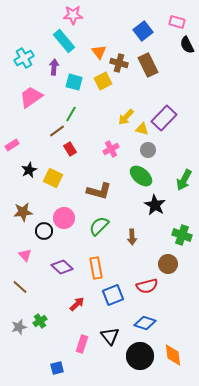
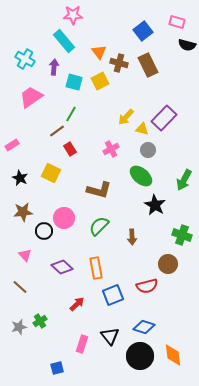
black semicircle at (187, 45): rotated 48 degrees counterclockwise
cyan cross at (24, 58): moved 1 px right, 1 px down; rotated 30 degrees counterclockwise
yellow square at (103, 81): moved 3 px left
black star at (29, 170): moved 9 px left, 8 px down; rotated 21 degrees counterclockwise
yellow square at (53, 178): moved 2 px left, 5 px up
brown L-shape at (99, 191): moved 1 px up
blue diamond at (145, 323): moved 1 px left, 4 px down
